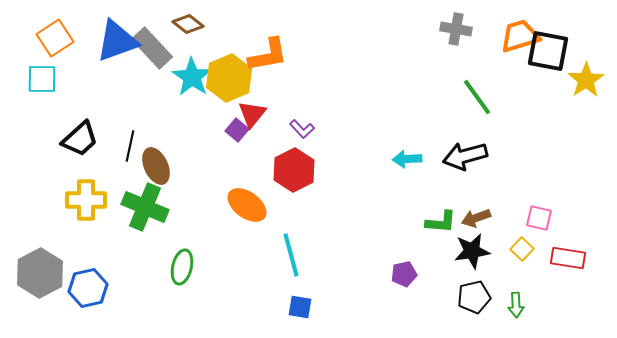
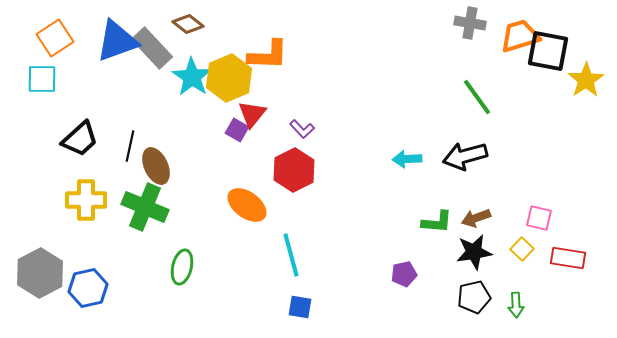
gray cross: moved 14 px right, 6 px up
orange L-shape: rotated 12 degrees clockwise
purple square: rotated 10 degrees counterclockwise
green L-shape: moved 4 px left
black star: moved 2 px right, 1 px down
